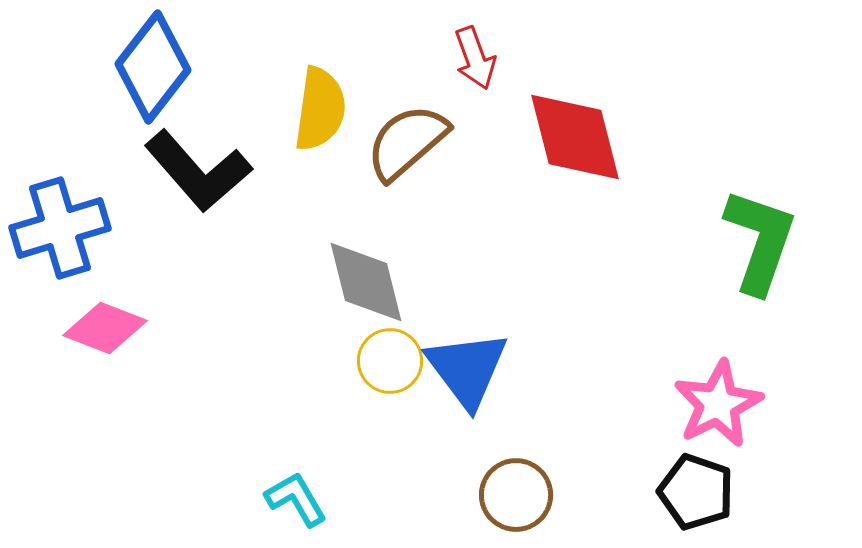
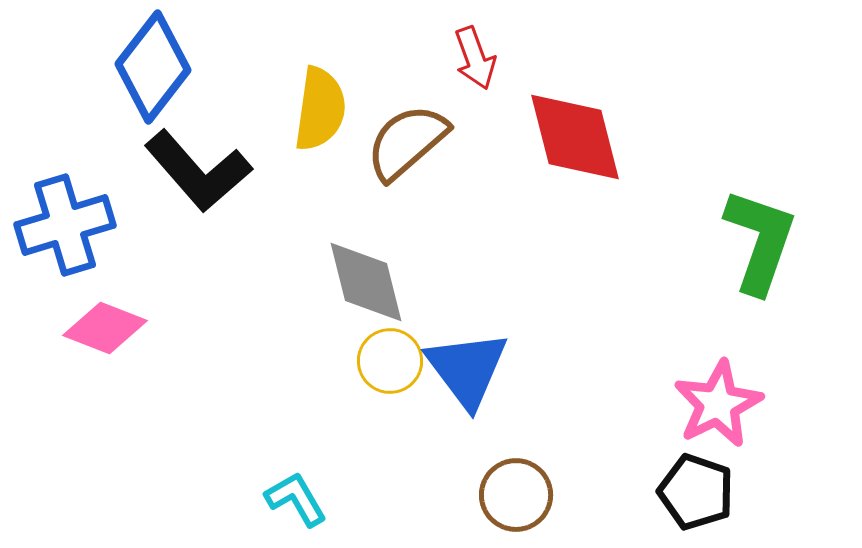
blue cross: moved 5 px right, 3 px up
